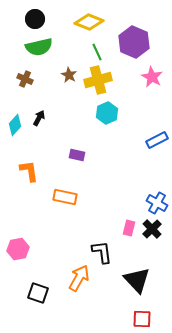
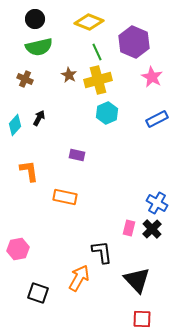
blue rectangle: moved 21 px up
